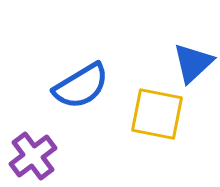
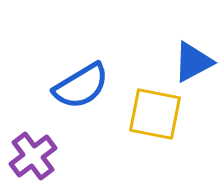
blue triangle: moved 1 px up; rotated 15 degrees clockwise
yellow square: moved 2 px left
